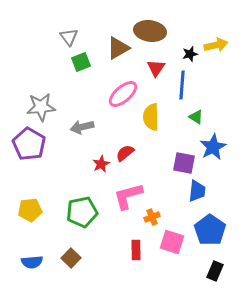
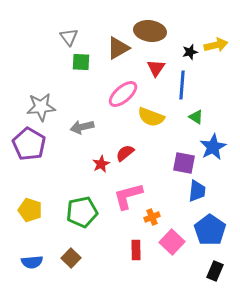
black star: moved 2 px up
green square: rotated 24 degrees clockwise
yellow semicircle: rotated 68 degrees counterclockwise
yellow pentagon: rotated 25 degrees clockwise
pink square: rotated 25 degrees clockwise
